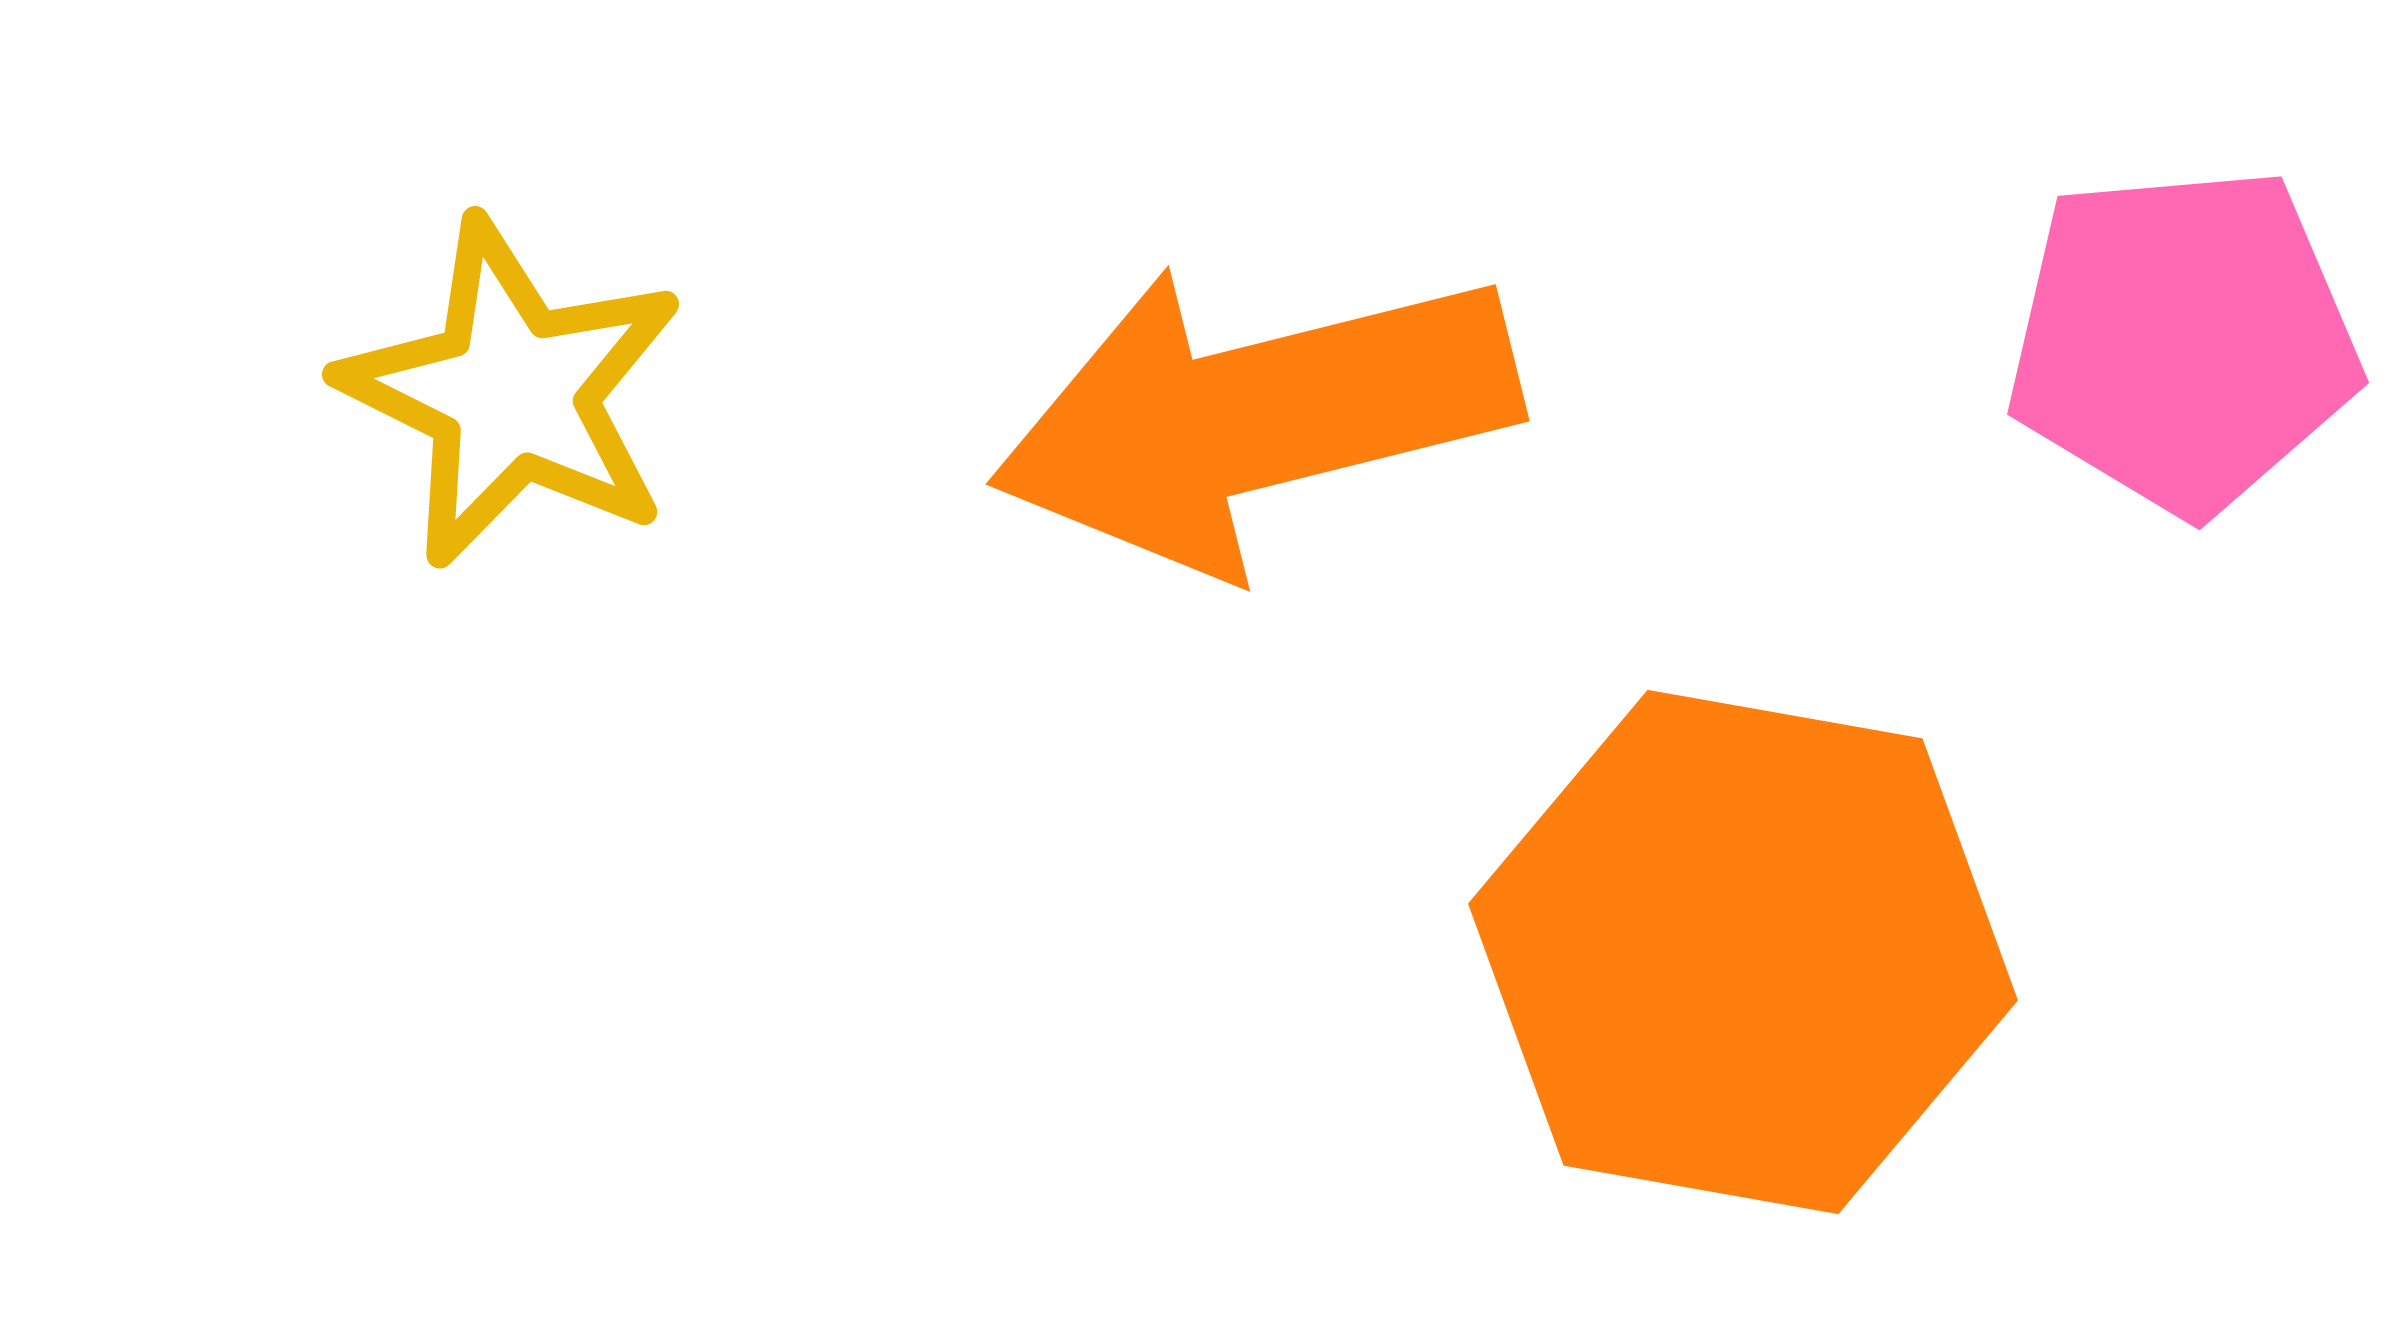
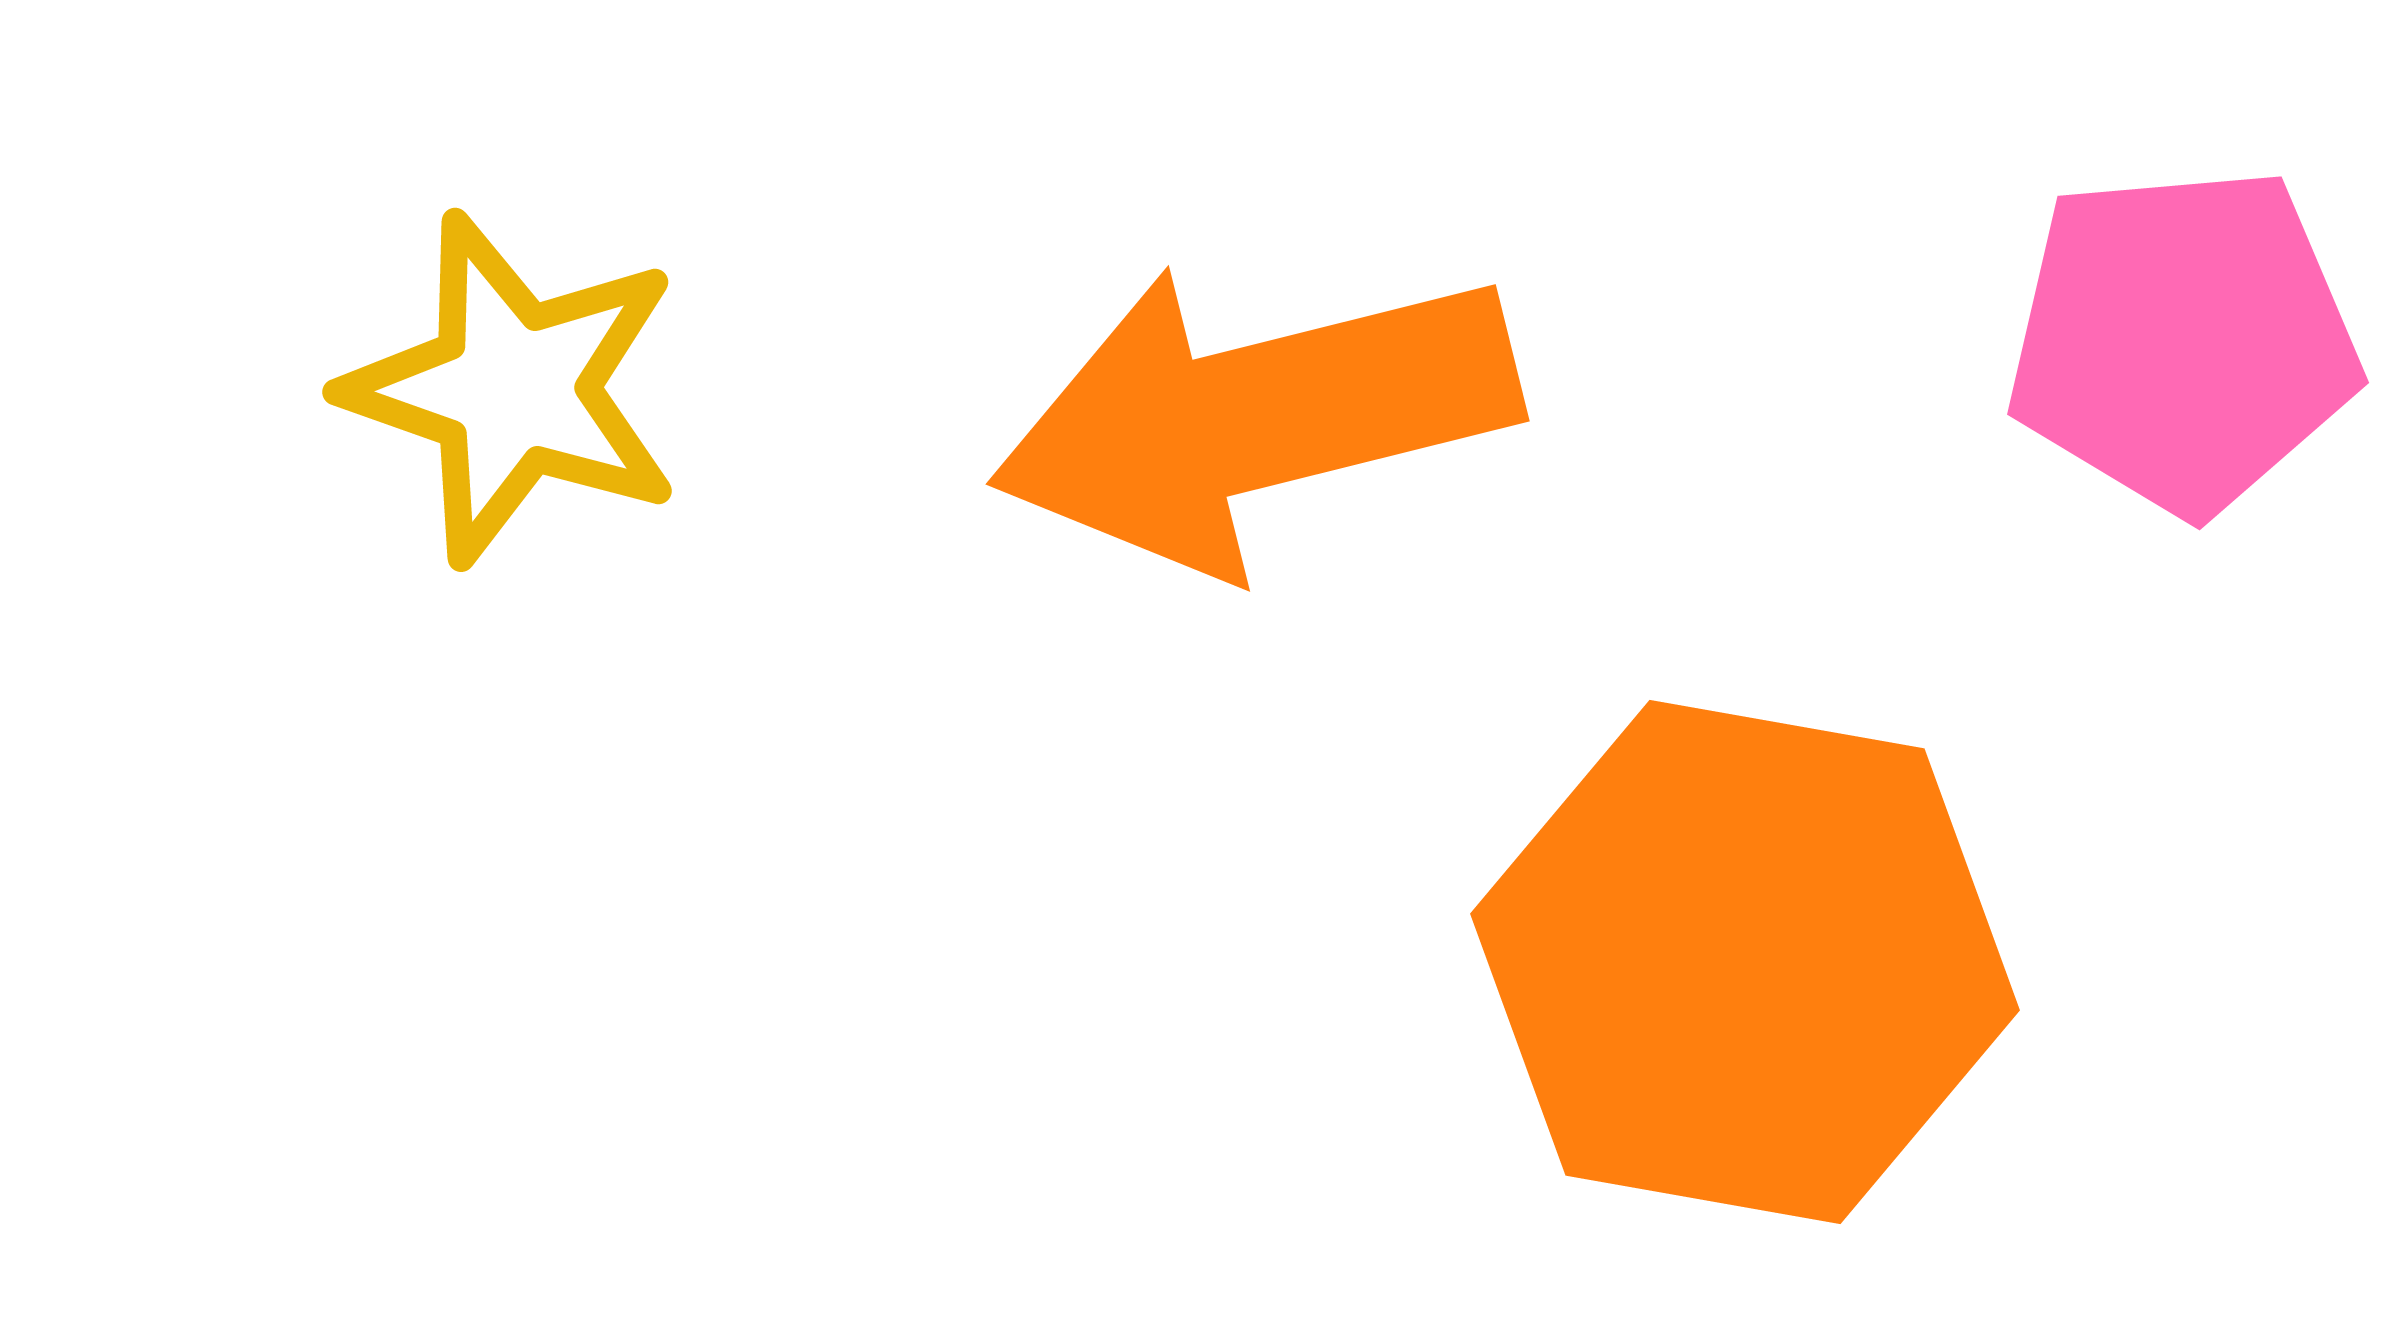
yellow star: moved 1 px right, 4 px up; rotated 7 degrees counterclockwise
orange hexagon: moved 2 px right, 10 px down
